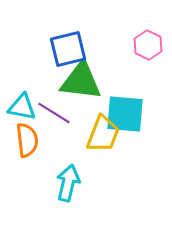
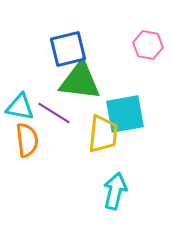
pink hexagon: rotated 16 degrees counterclockwise
green triangle: moved 1 px left
cyan triangle: moved 2 px left
cyan square: rotated 15 degrees counterclockwise
yellow trapezoid: rotated 15 degrees counterclockwise
cyan arrow: moved 47 px right, 8 px down
